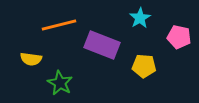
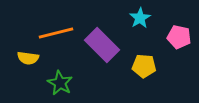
orange line: moved 3 px left, 8 px down
purple rectangle: rotated 24 degrees clockwise
yellow semicircle: moved 3 px left, 1 px up
